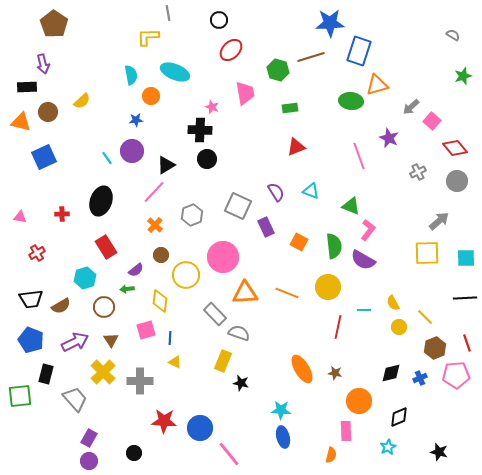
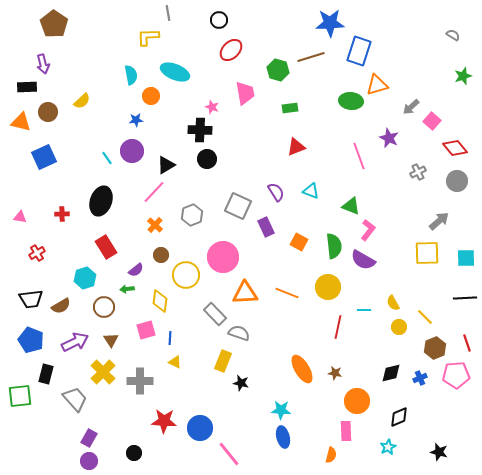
orange circle at (359, 401): moved 2 px left
